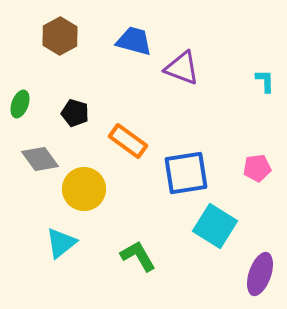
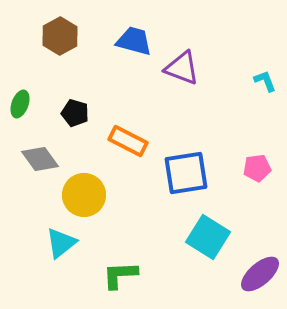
cyan L-shape: rotated 20 degrees counterclockwise
orange rectangle: rotated 9 degrees counterclockwise
yellow circle: moved 6 px down
cyan square: moved 7 px left, 11 px down
green L-shape: moved 18 px left, 19 px down; rotated 63 degrees counterclockwise
purple ellipse: rotated 30 degrees clockwise
